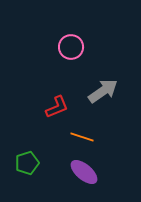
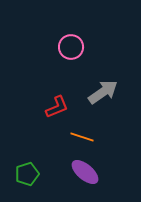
gray arrow: moved 1 px down
green pentagon: moved 11 px down
purple ellipse: moved 1 px right
